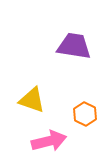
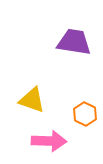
purple trapezoid: moved 4 px up
pink arrow: rotated 16 degrees clockwise
